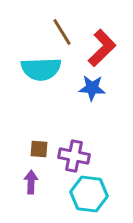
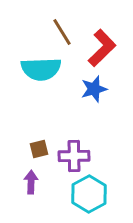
blue star: moved 2 px right, 1 px down; rotated 20 degrees counterclockwise
brown square: rotated 18 degrees counterclockwise
purple cross: rotated 12 degrees counterclockwise
cyan hexagon: rotated 24 degrees clockwise
